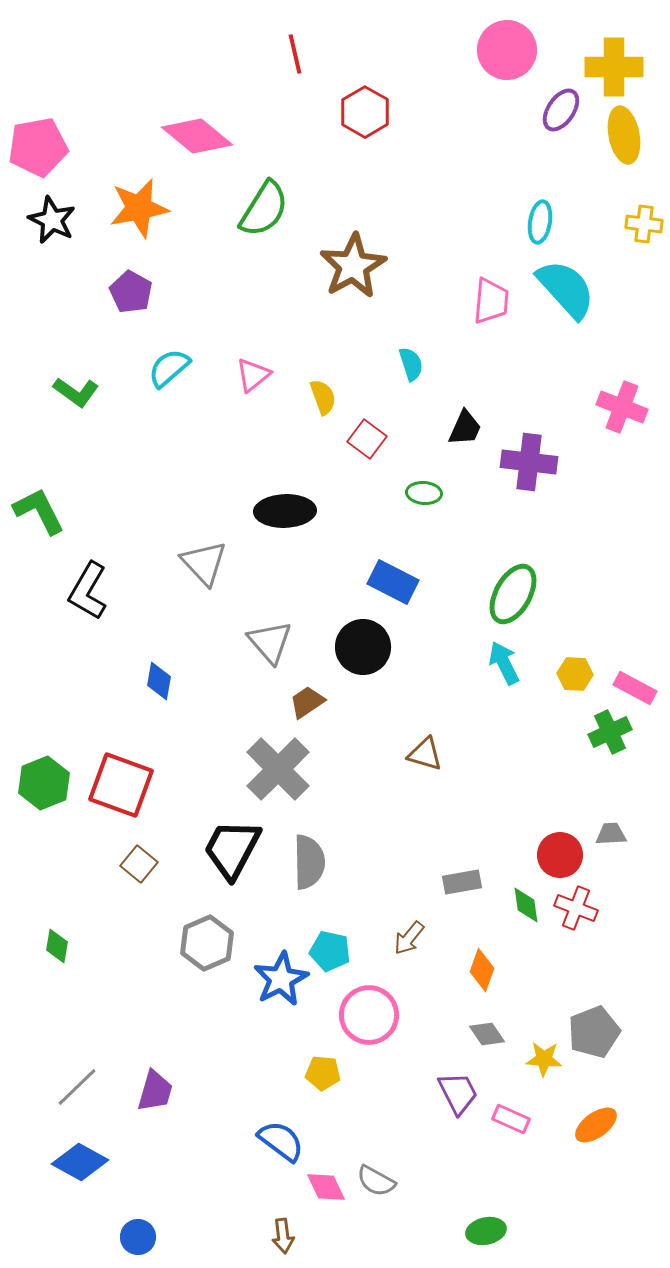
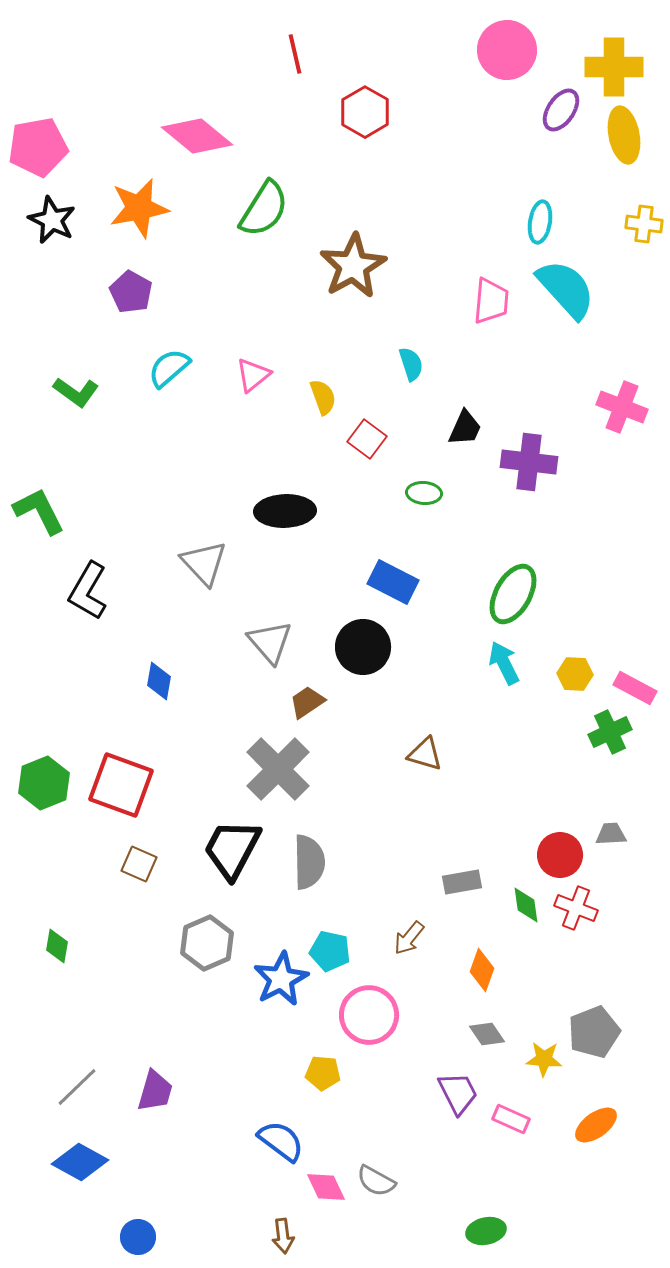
brown square at (139, 864): rotated 15 degrees counterclockwise
